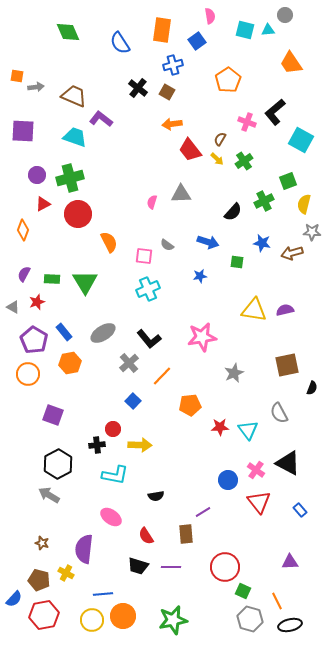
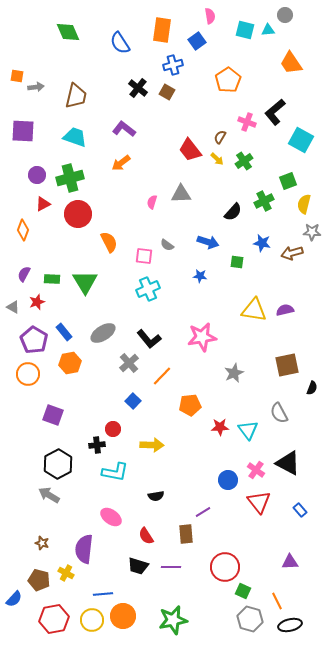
brown trapezoid at (74, 96): moved 2 px right; rotated 80 degrees clockwise
purple L-shape at (101, 119): moved 23 px right, 10 px down
orange arrow at (172, 124): moved 51 px left, 39 px down; rotated 30 degrees counterclockwise
brown semicircle at (220, 139): moved 2 px up
blue star at (200, 276): rotated 16 degrees clockwise
yellow arrow at (140, 445): moved 12 px right
cyan L-shape at (115, 475): moved 3 px up
red hexagon at (44, 615): moved 10 px right, 4 px down
